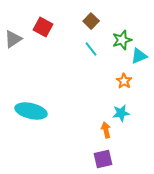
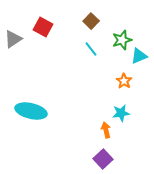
purple square: rotated 30 degrees counterclockwise
